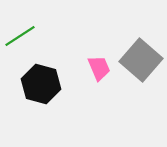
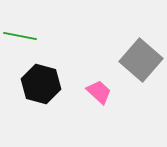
green line: rotated 44 degrees clockwise
pink trapezoid: moved 24 px down; rotated 24 degrees counterclockwise
